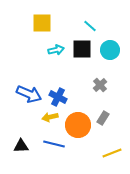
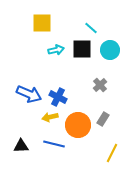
cyan line: moved 1 px right, 2 px down
gray rectangle: moved 1 px down
yellow line: rotated 42 degrees counterclockwise
